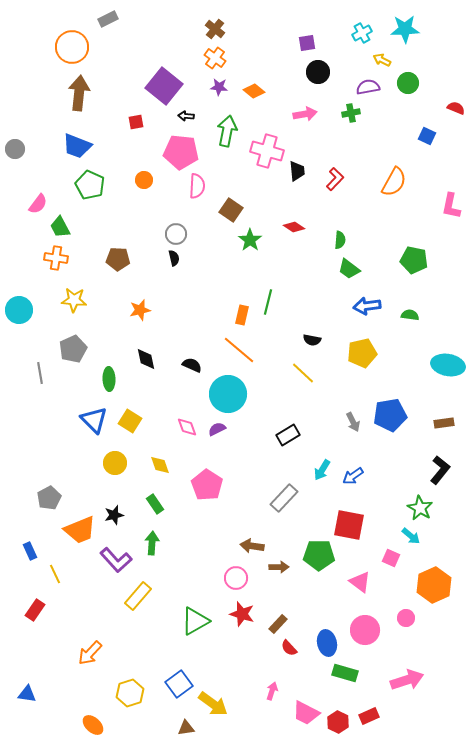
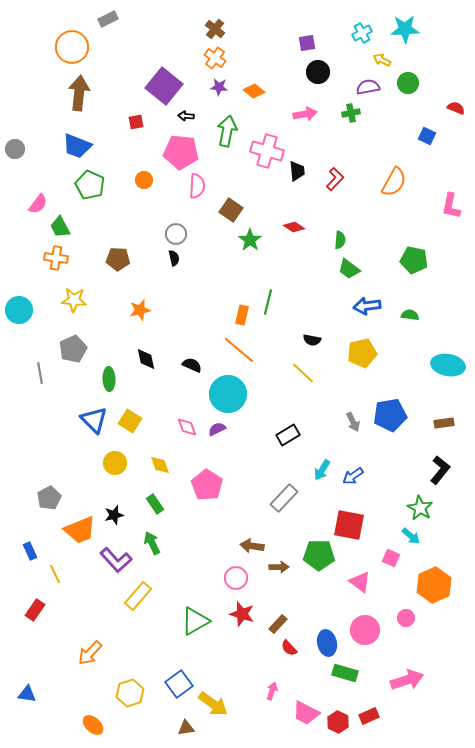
green arrow at (152, 543): rotated 30 degrees counterclockwise
